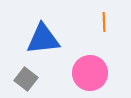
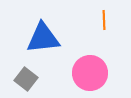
orange line: moved 2 px up
blue triangle: moved 1 px up
